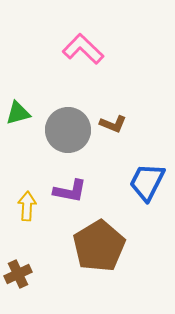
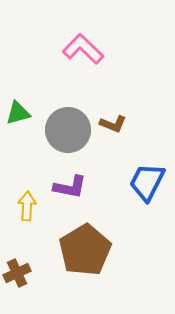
purple L-shape: moved 4 px up
brown pentagon: moved 14 px left, 4 px down
brown cross: moved 1 px left, 1 px up
